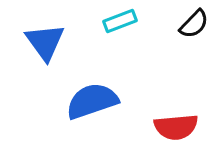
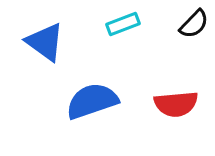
cyan rectangle: moved 3 px right, 3 px down
blue triangle: rotated 18 degrees counterclockwise
red semicircle: moved 23 px up
